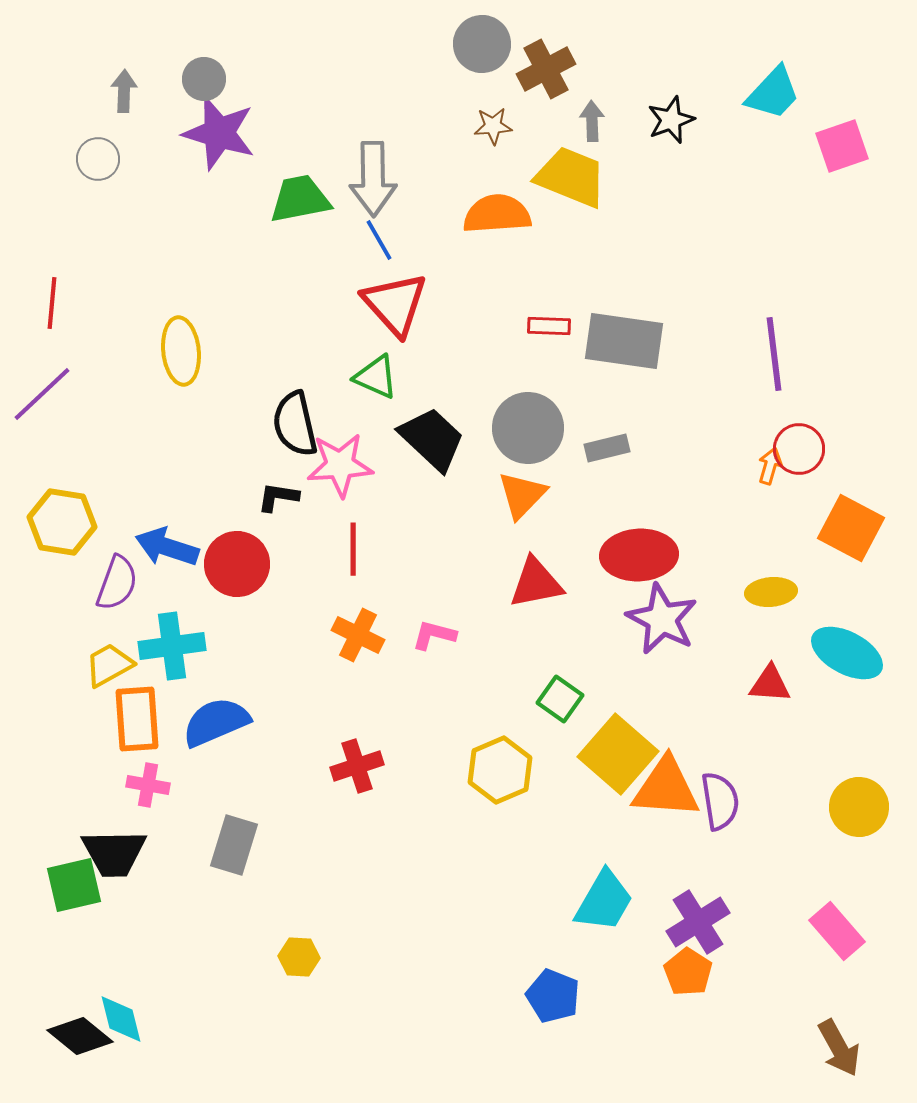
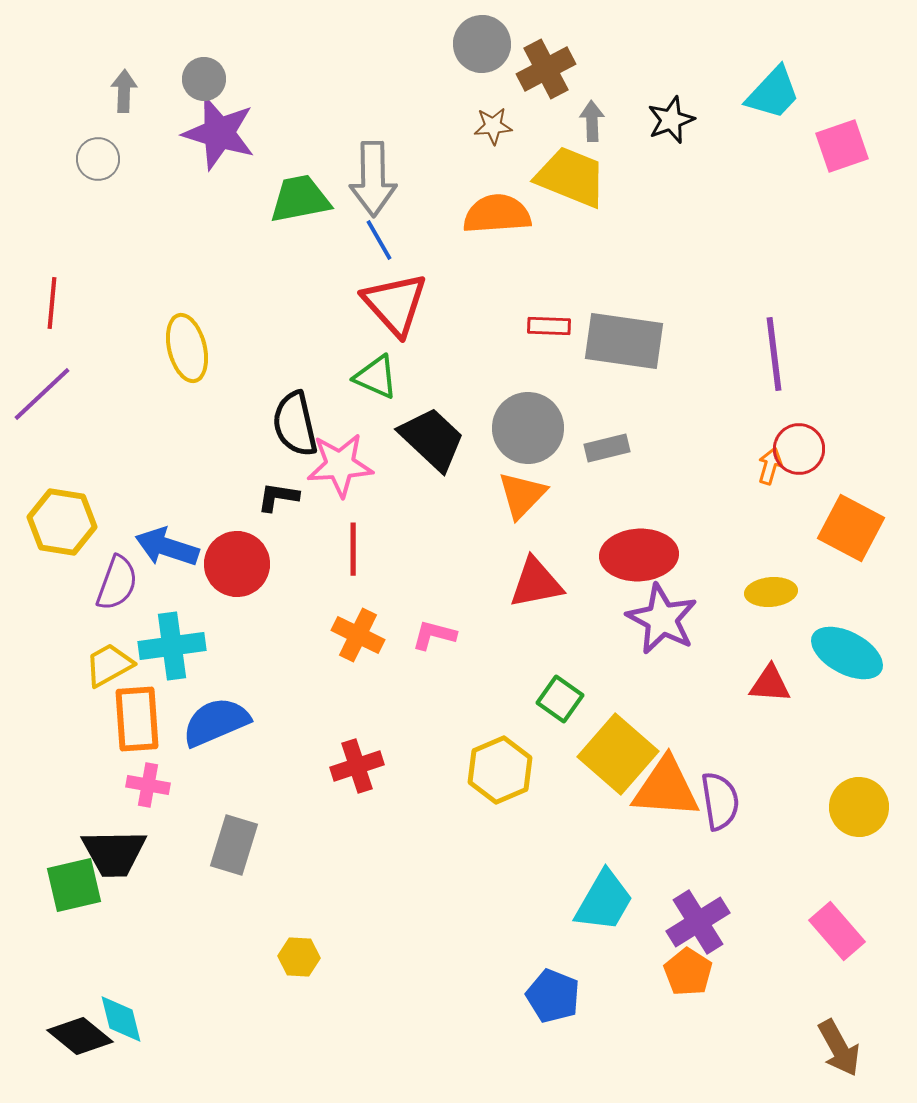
yellow ellipse at (181, 351): moved 6 px right, 3 px up; rotated 8 degrees counterclockwise
